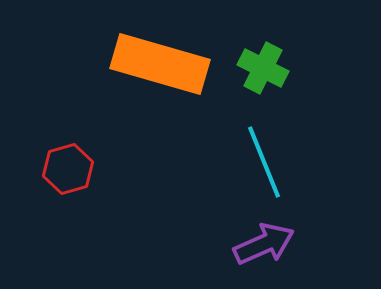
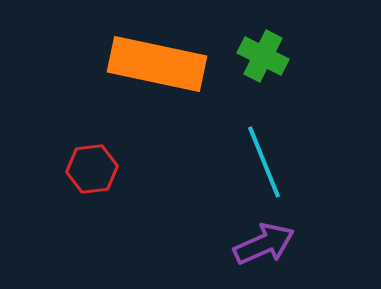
orange rectangle: moved 3 px left; rotated 4 degrees counterclockwise
green cross: moved 12 px up
red hexagon: moved 24 px right; rotated 9 degrees clockwise
